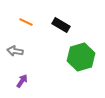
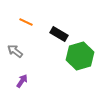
black rectangle: moved 2 px left, 9 px down
gray arrow: rotated 28 degrees clockwise
green hexagon: moved 1 px left, 1 px up
